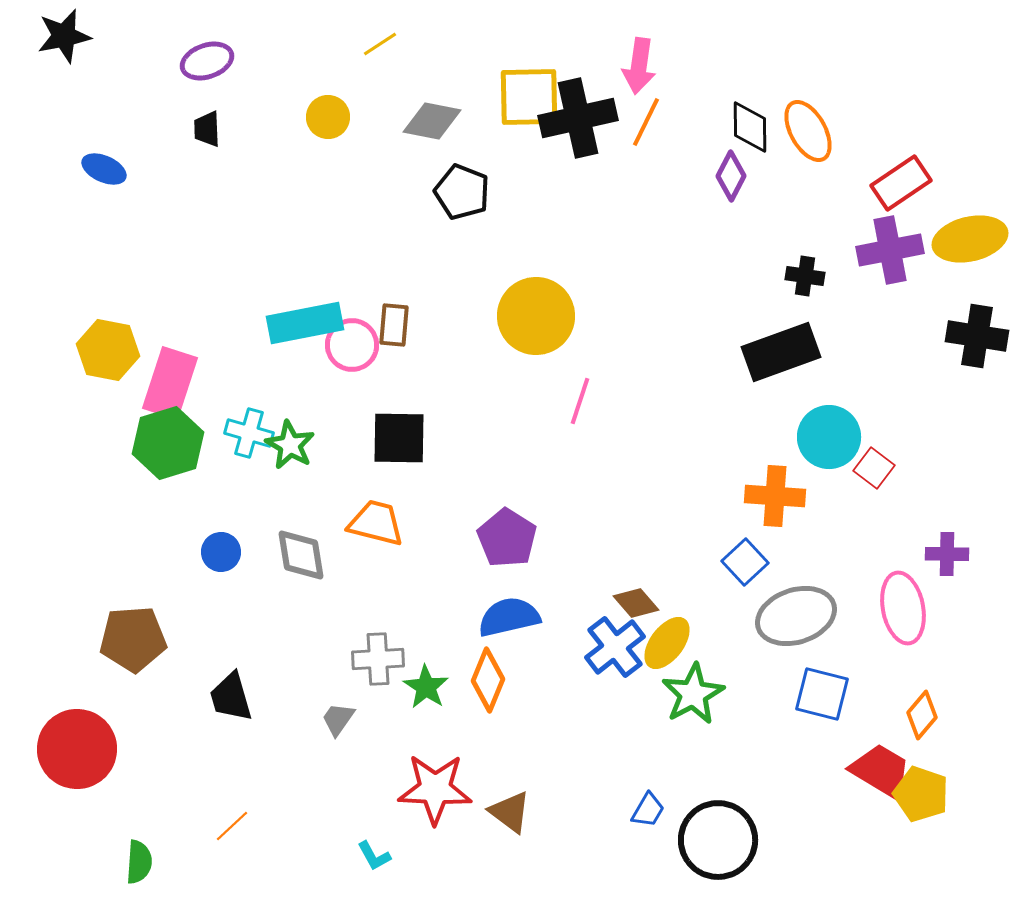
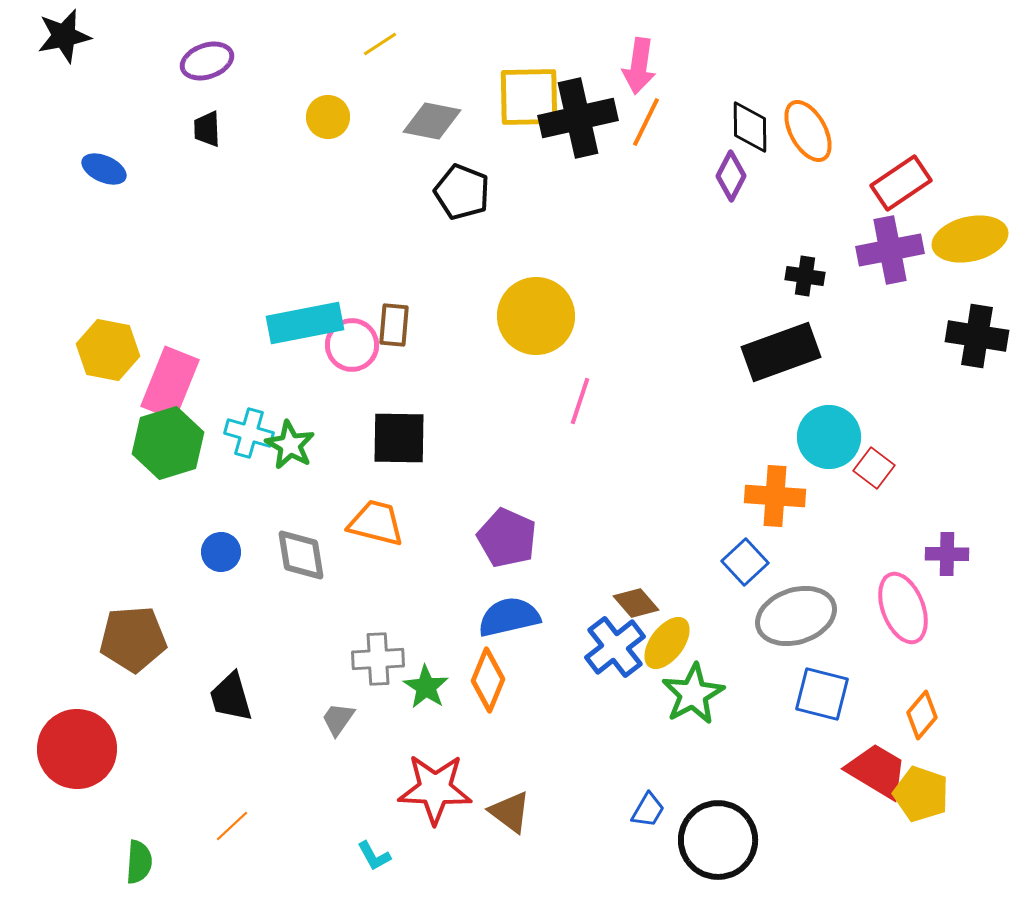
pink rectangle at (170, 383): rotated 4 degrees clockwise
purple pentagon at (507, 538): rotated 8 degrees counterclockwise
pink ellipse at (903, 608): rotated 10 degrees counterclockwise
red trapezoid at (881, 771): moved 4 px left
